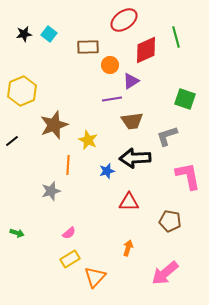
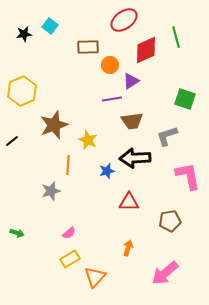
cyan square: moved 1 px right, 8 px up
brown pentagon: rotated 20 degrees counterclockwise
